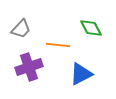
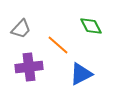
green diamond: moved 2 px up
orange line: rotated 35 degrees clockwise
purple cross: rotated 12 degrees clockwise
